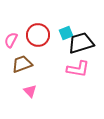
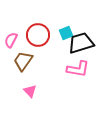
brown trapezoid: moved 1 px right, 3 px up; rotated 35 degrees counterclockwise
